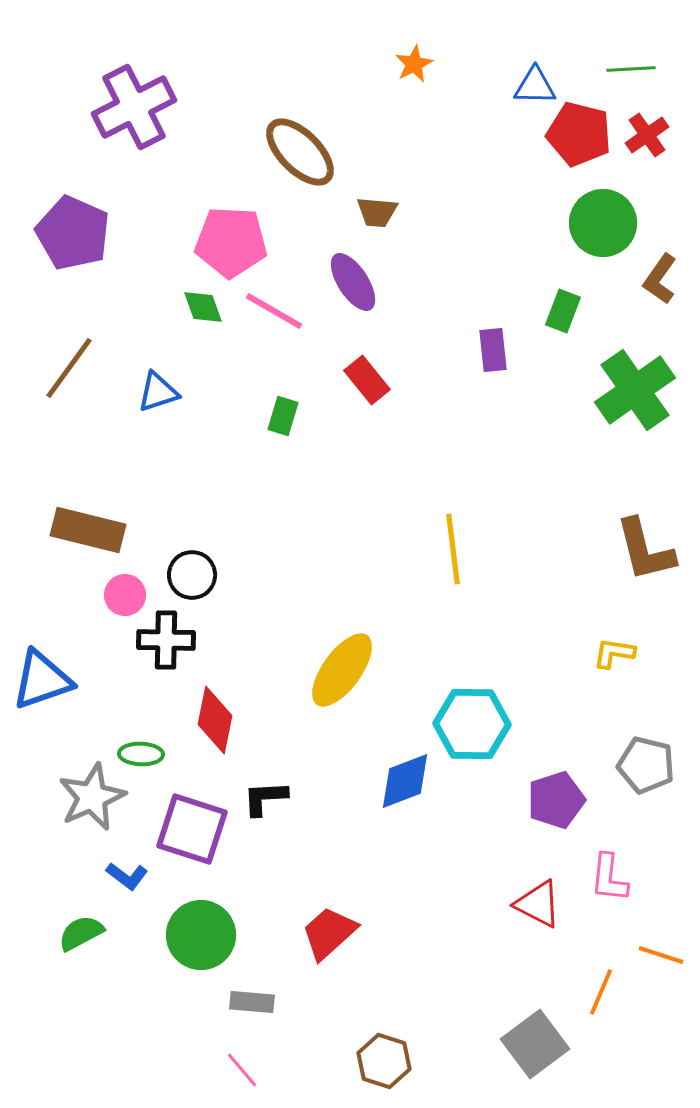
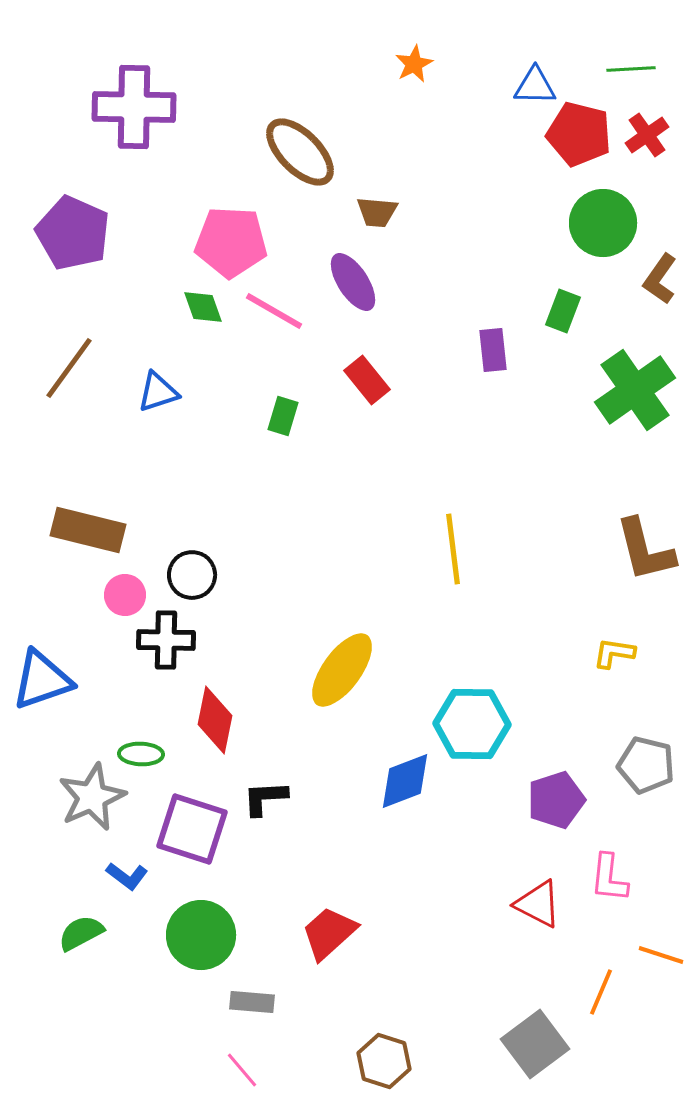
purple cross at (134, 107): rotated 28 degrees clockwise
